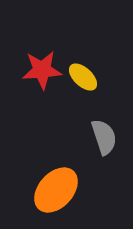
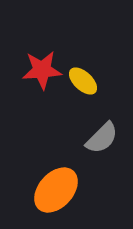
yellow ellipse: moved 4 px down
gray semicircle: moved 2 px left, 1 px down; rotated 63 degrees clockwise
